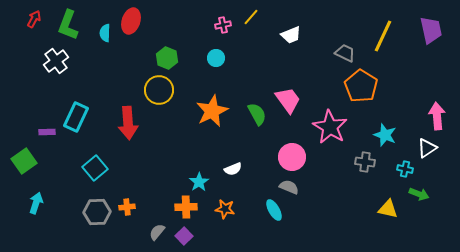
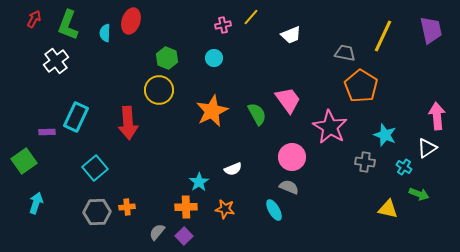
gray trapezoid at (345, 53): rotated 15 degrees counterclockwise
cyan circle at (216, 58): moved 2 px left
cyan cross at (405, 169): moved 1 px left, 2 px up; rotated 21 degrees clockwise
